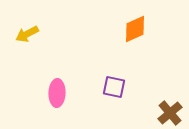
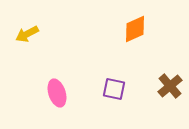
purple square: moved 2 px down
pink ellipse: rotated 20 degrees counterclockwise
brown cross: moved 27 px up
